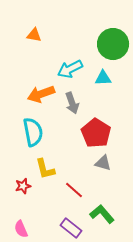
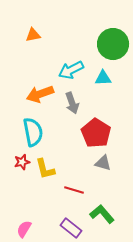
orange triangle: moved 1 px left; rotated 21 degrees counterclockwise
cyan arrow: moved 1 px right, 1 px down
orange arrow: moved 1 px left
red star: moved 1 px left, 24 px up
red line: rotated 24 degrees counterclockwise
pink semicircle: moved 3 px right; rotated 54 degrees clockwise
